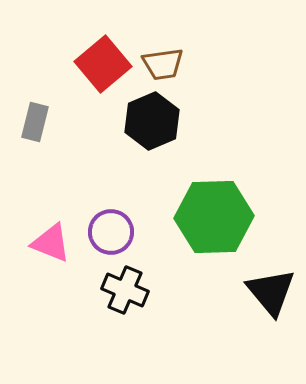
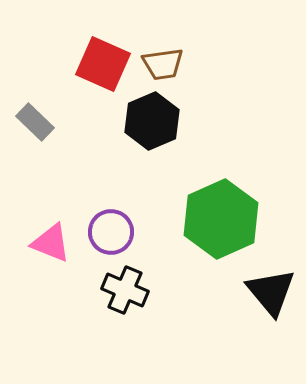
red square: rotated 26 degrees counterclockwise
gray rectangle: rotated 60 degrees counterclockwise
green hexagon: moved 7 px right, 2 px down; rotated 22 degrees counterclockwise
